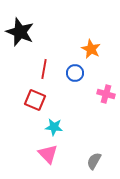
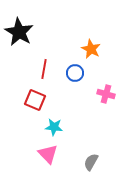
black star: moved 1 px left; rotated 8 degrees clockwise
gray semicircle: moved 3 px left, 1 px down
